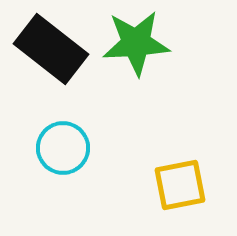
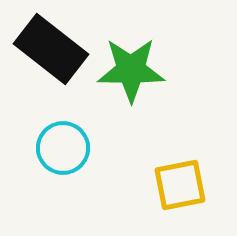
green star: moved 5 px left, 27 px down; rotated 4 degrees clockwise
